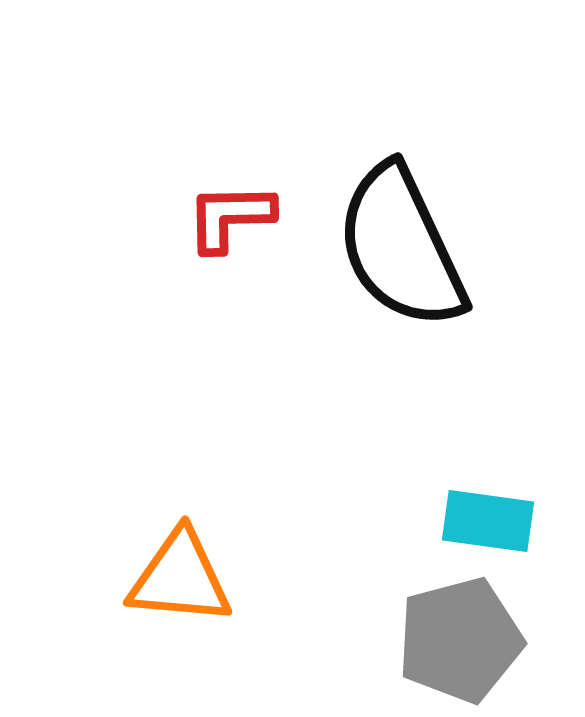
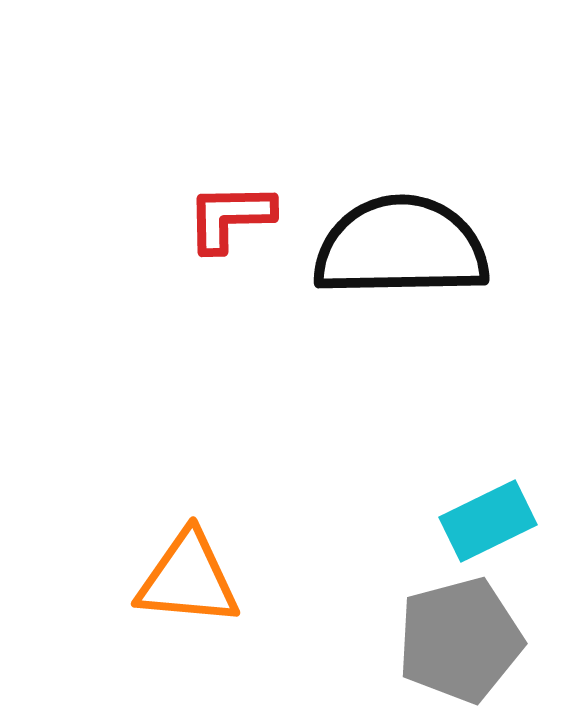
black semicircle: rotated 114 degrees clockwise
cyan rectangle: rotated 34 degrees counterclockwise
orange triangle: moved 8 px right, 1 px down
